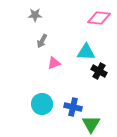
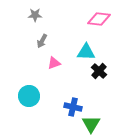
pink diamond: moved 1 px down
black cross: rotated 14 degrees clockwise
cyan circle: moved 13 px left, 8 px up
